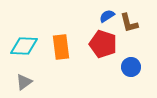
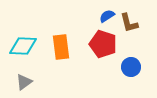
cyan diamond: moved 1 px left
